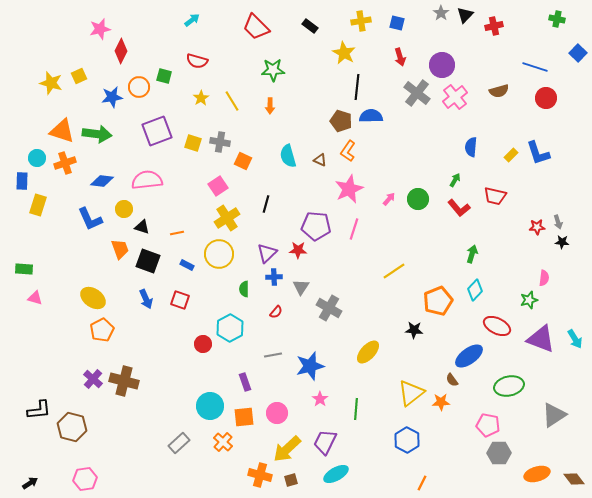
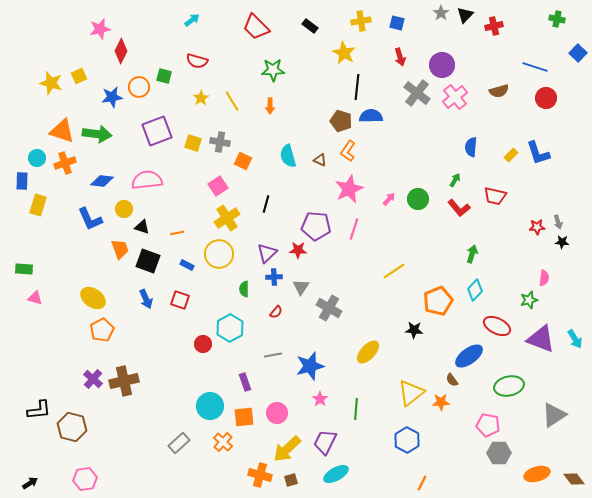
brown cross at (124, 381): rotated 28 degrees counterclockwise
